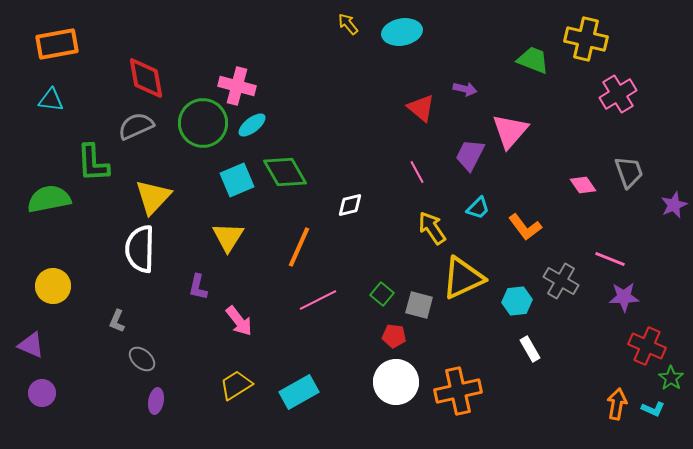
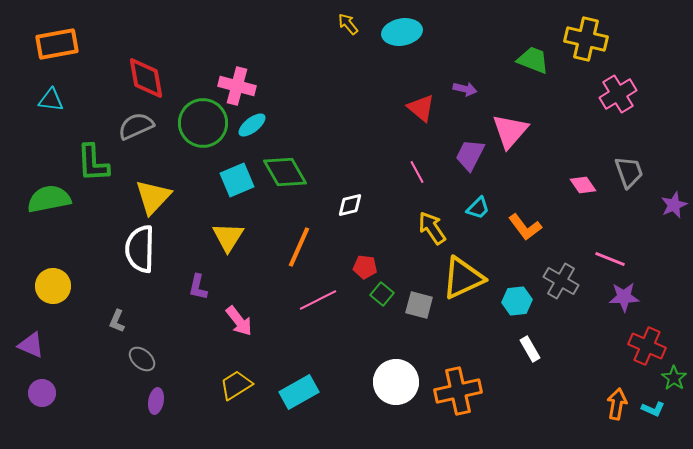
red pentagon at (394, 336): moved 29 px left, 69 px up
green star at (671, 378): moved 3 px right
